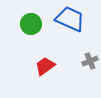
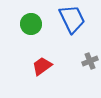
blue trapezoid: moved 2 px right; rotated 40 degrees clockwise
red trapezoid: moved 3 px left
